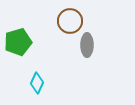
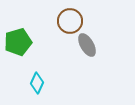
gray ellipse: rotated 30 degrees counterclockwise
